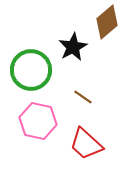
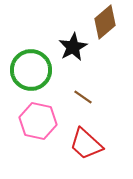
brown diamond: moved 2 px left
